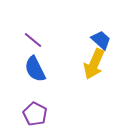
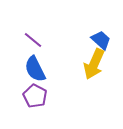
purple pentagon: moved 18 px up
